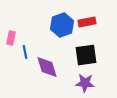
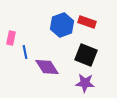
red rectangle: rotated 30 degrees clockwise
black square: rotated 30 degrees clockwise
purple diamond: rotated 15 degrees counterclockwise
